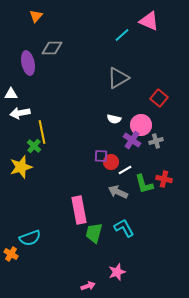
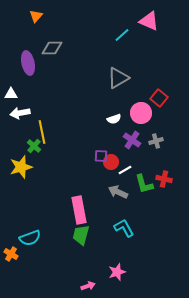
white semicircle: rotated 32 degrees counterclockwise
pink circle: moved 12 px up
green trapezoid: moved 13 px left, 2 px down
